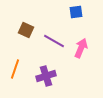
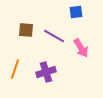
brown square: rotated 21 degrees counterclockwise
purple line: moved 5 px up
pink arrow: rotated 126 degrees clockwise
purple cross: moved 4 px up
